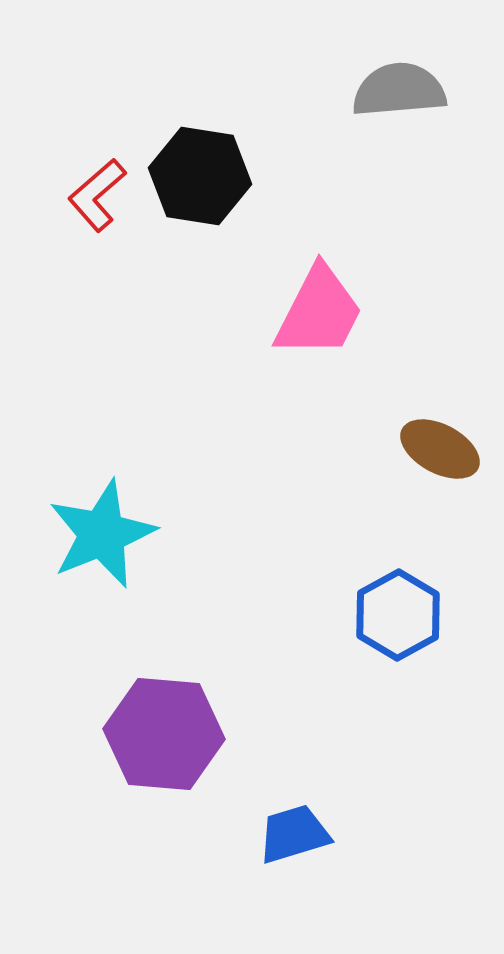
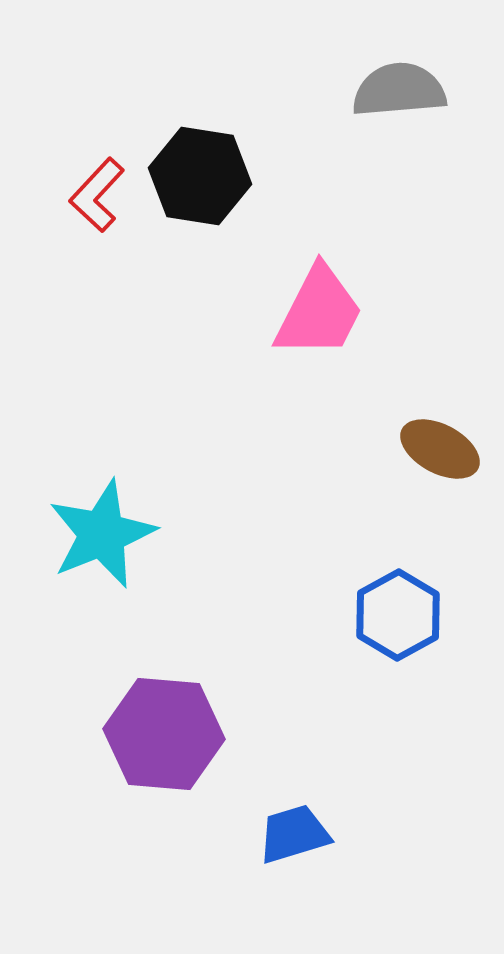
red L-shape: rotated 6 degrees counterclockwise
